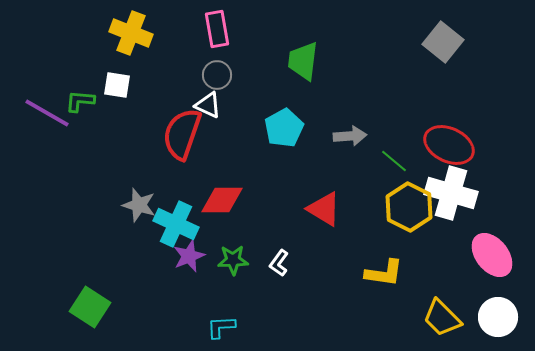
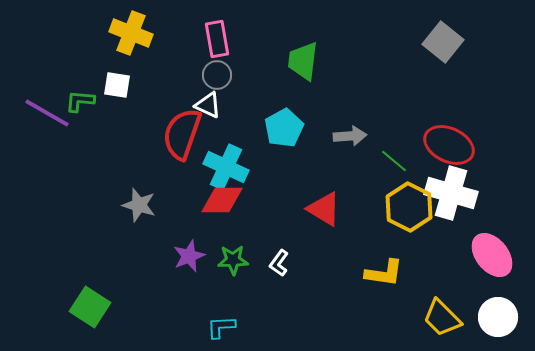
pink rectangle: moved 10 px down
cyan cross: moved 50 px right, 57 px up
